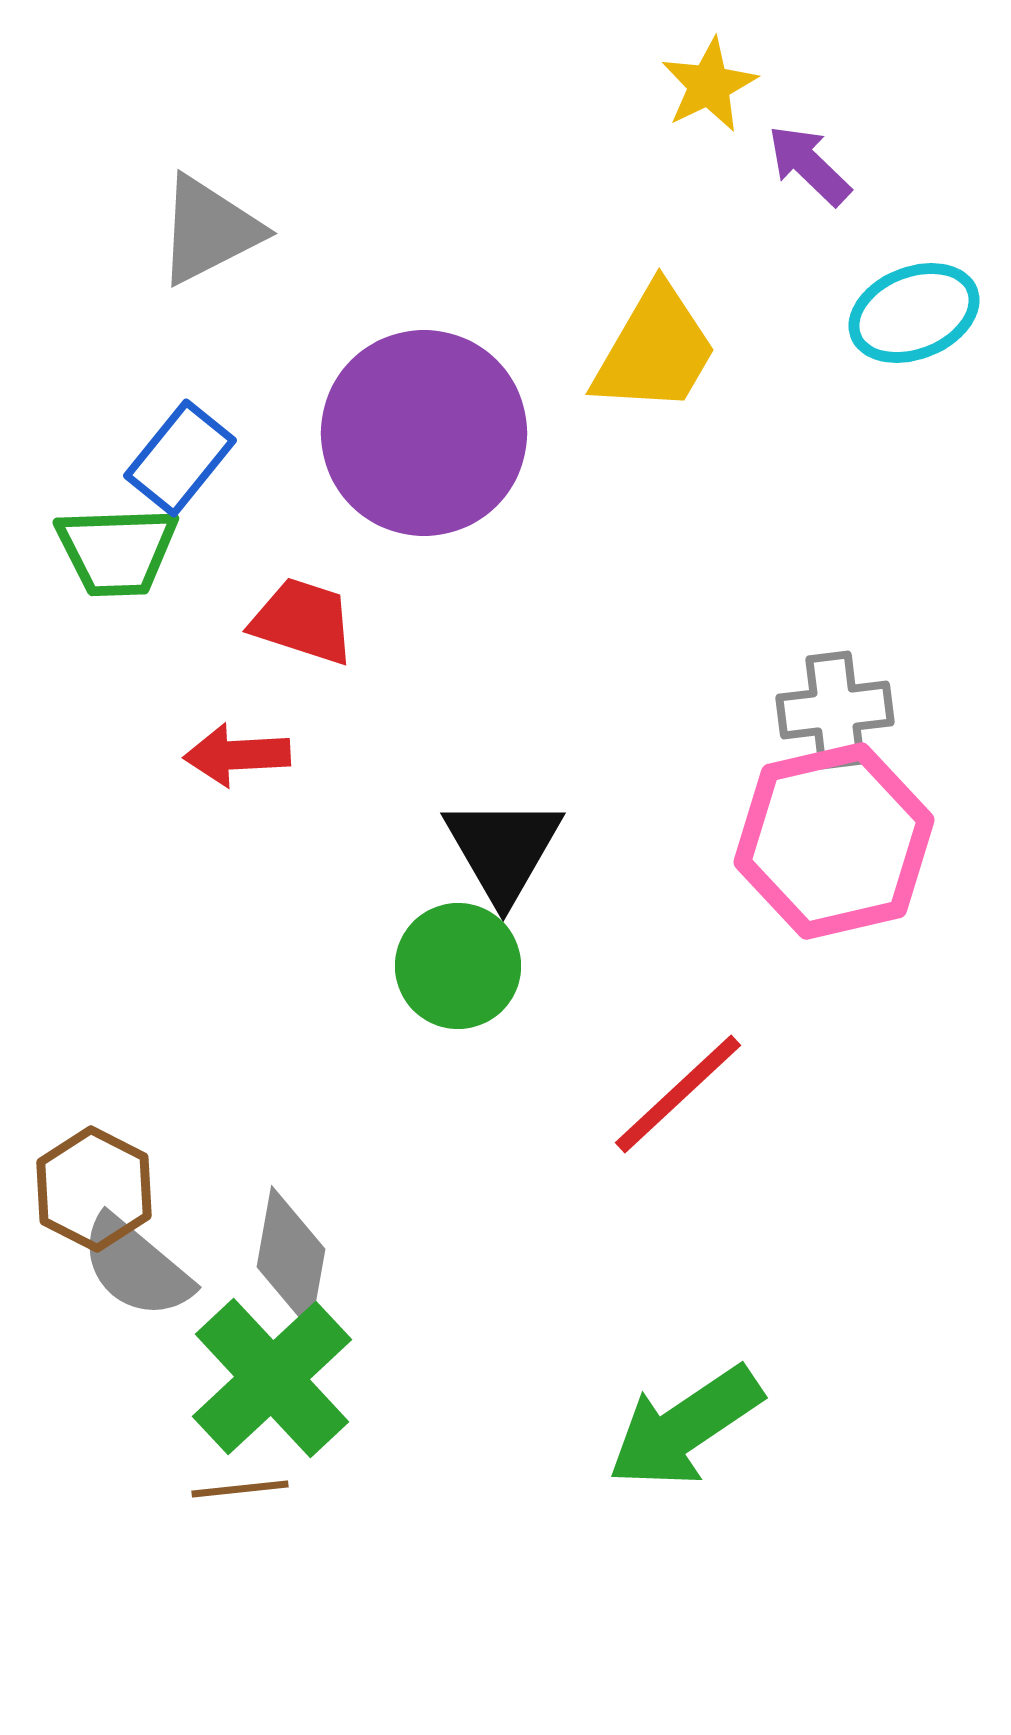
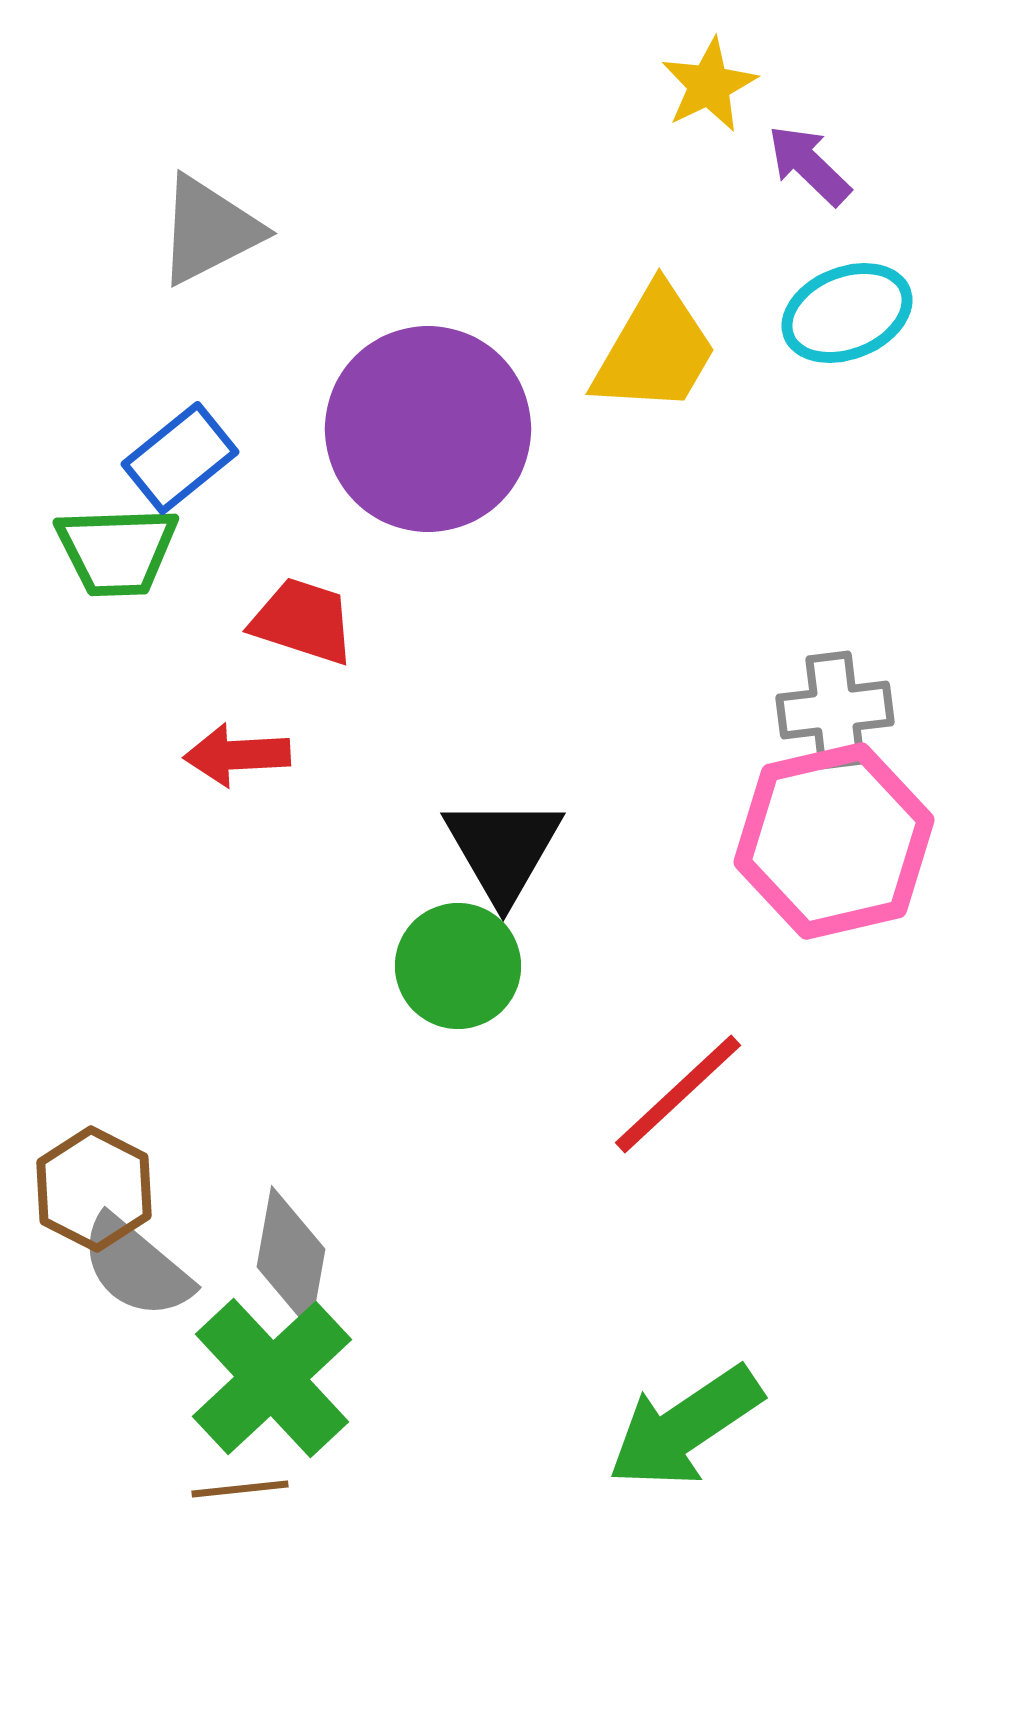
cyan ellipse: moved 67 px left
purple circle: moved 4 px right, 4 px up
blue rectangle: rotated 12 degrees clockwise
